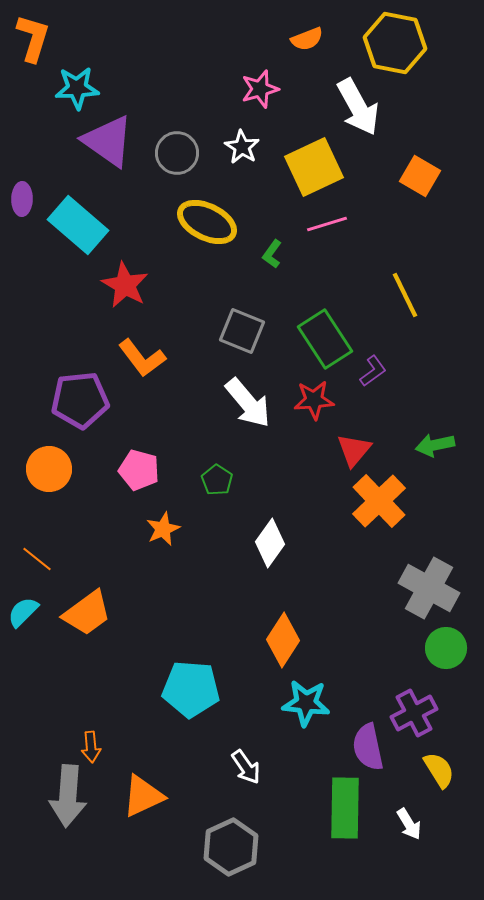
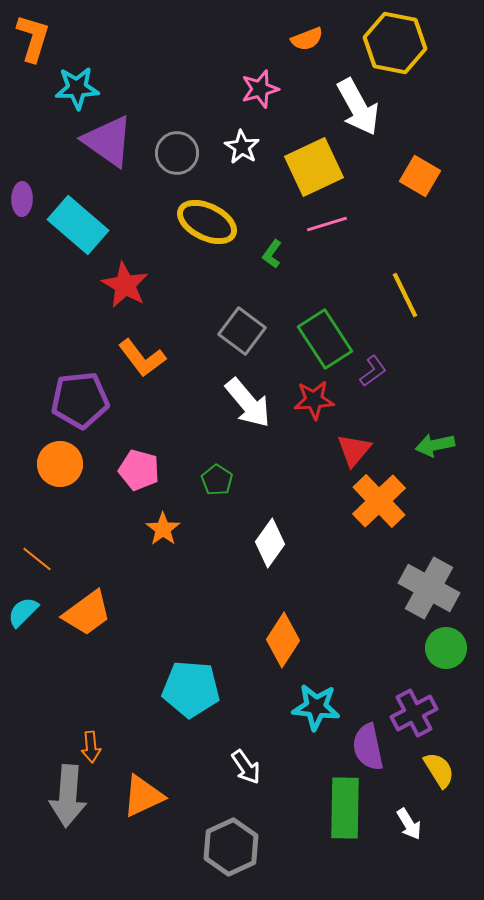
gray square at (242, 331): rotated 15 degrees clockwise
orange circle at (49, 469): moved 11 px right, 5 px up
orange star at (163, 529): rotated 12 degrees counterclockwise
cyan star at (306, 703): moved 10 px right, 4 px down
